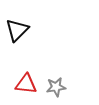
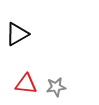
black triangle: moved 4 px down; rotated 15 degrees clockwise
